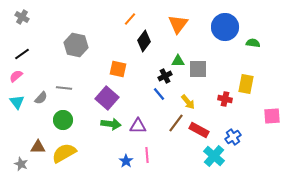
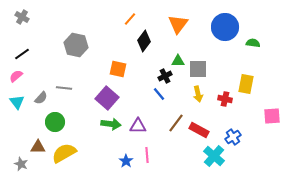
yellow arrow: moved 10 px right, 8 px up; rotated 28 degrees clockwise
green circle: moved 8 px left, 2 px down
